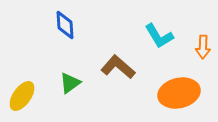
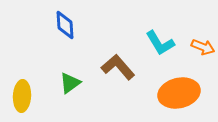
cyan L-shape: moved 1 px right, 7 px down
orange arrow: rotated 70 degrees counterclockwise
brown L-shape: rotated 8 degrees clockwise
yellow ellipse: rotated 32 degrees counterclockwise
